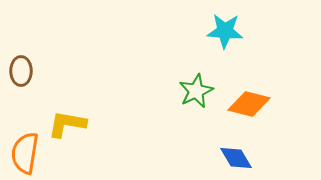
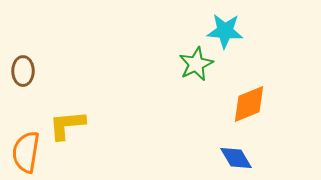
brown ellipse: moved 2 px right
green star: moved 27 px up
orange diamond: rotated 36 degrees counterclockwise
yellow L-shape: moved 1 px down; rotated 15 degrees counterclockwise
orange semicircle: moved 1 px right, 1 px up
